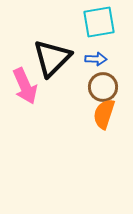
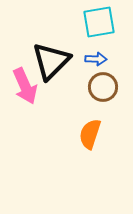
black triangle: moved 1 px left, 3 px down
orange semicircle: moved 14 px left, 20 px down
